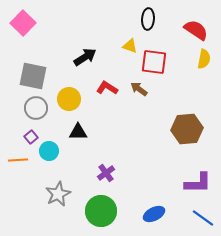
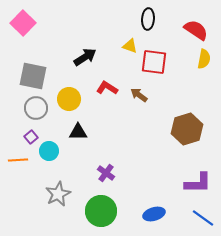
brown arrow: moved 6 px down
brown hexagon: rotated 12 degrees counterclockwise
purple cross: rotated 18 degrees counterclockwise
blue ellipse: rotated 10 degrees clockwise
